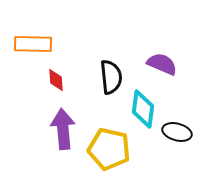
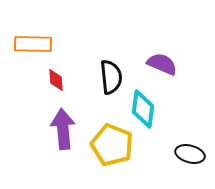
black ellipse: moved 13 px right, 22 px down
yellow pentagon: moved 3 px right, 4 px up; rotated 9 degrees clockwise
